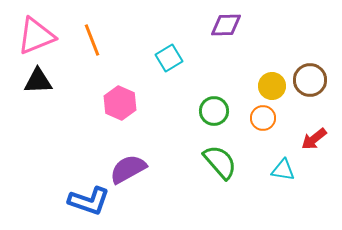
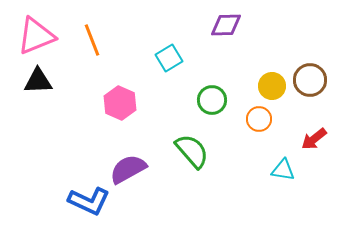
green circle: moved 2 px left, 11 px up
orange circle: moved 4 px left, 1 px down
green semicircle: moved 28 px left, 11 px up
blue L-shape: rotated 6 degrees clockwise
